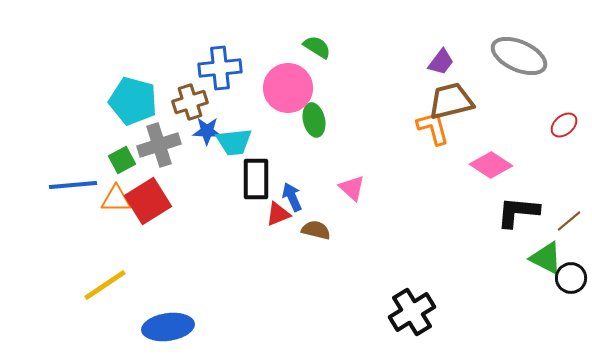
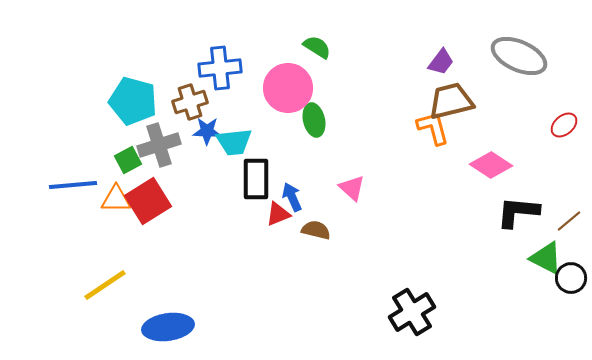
green square: moved 6 px right
